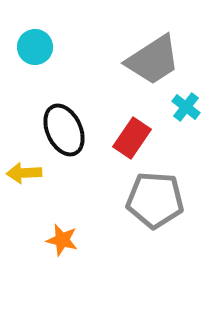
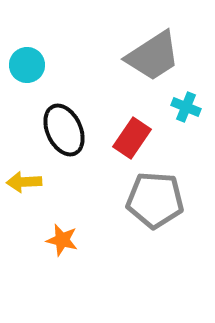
cyan circle: moved 8 px left, 18 px down
gray trapezoid: moved 4 px up
cyan cross: rotated 16 degrees counterclockwise
yellow arrow: moved 9 px down
